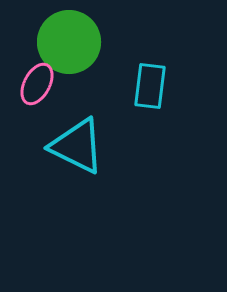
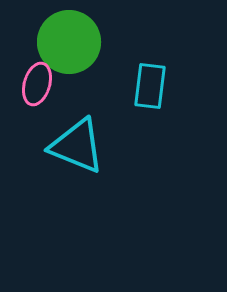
pink ellipse: rotated 12 degrees counterclockwise
cyan triangle: rotated 4 degrees counterclockwise
